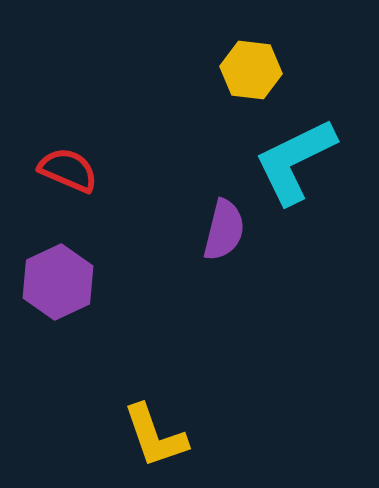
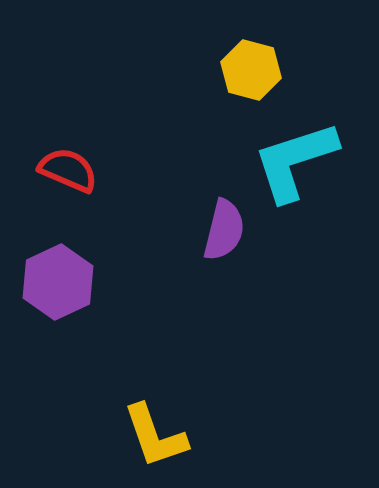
yellow hexagon: rotated 8 degrees clockwise
cyan L-shape: rotated 8 degrees clockwise
